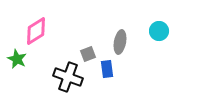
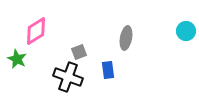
cyan circle: moved 27 px right
gray ellipse: moved 6 px right, 4 px up
gray square: moved 9 px left, 2 px up
blue rectangle: moved 1 px right, 1 px down
